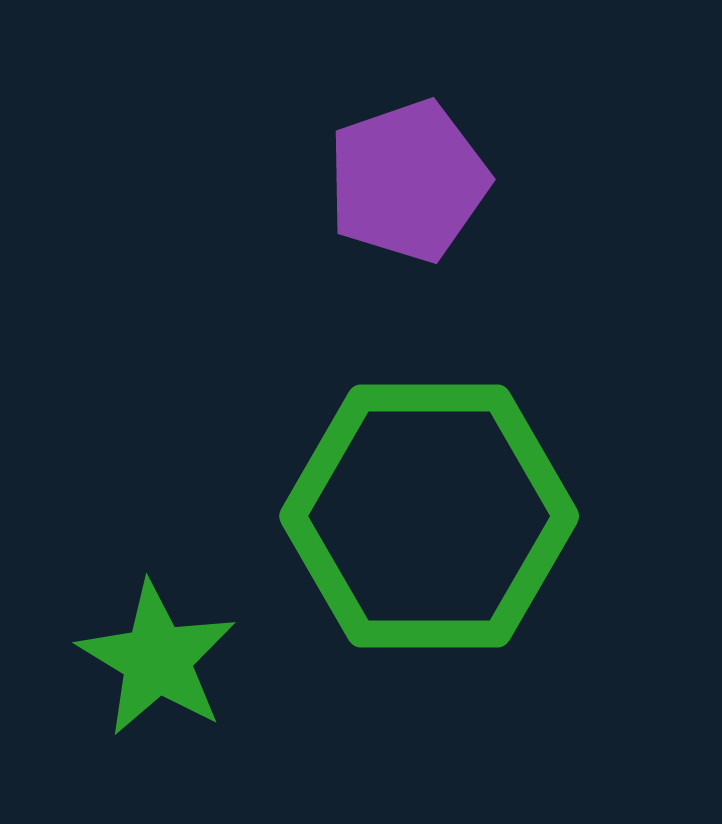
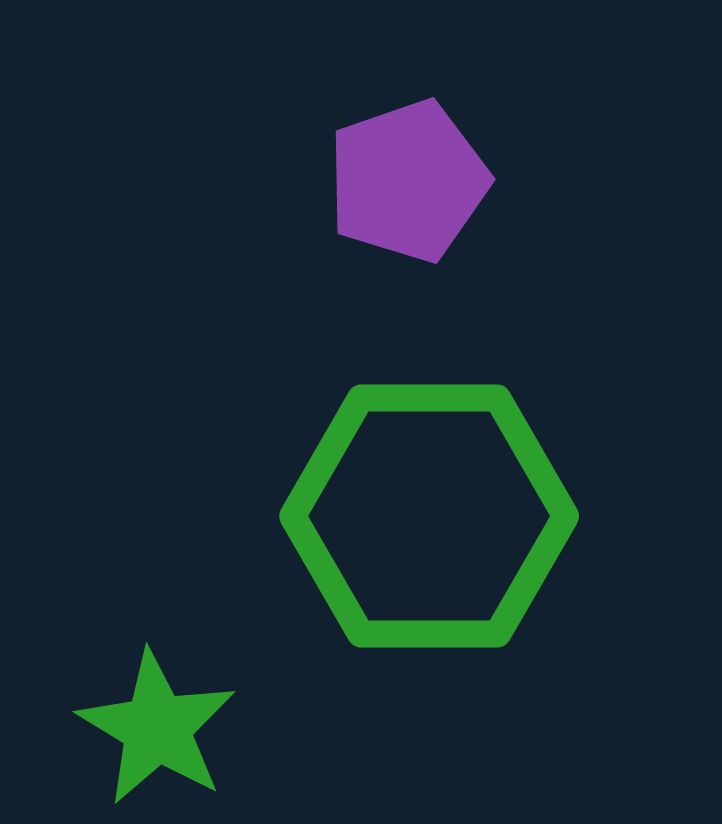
green star: moved 69 px down
